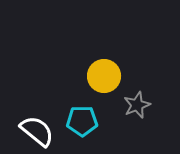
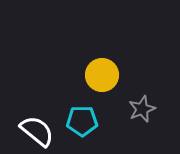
yellow circle: moved 2 px left, 1 px up
gray star: moved 5 px right, 4 px down
